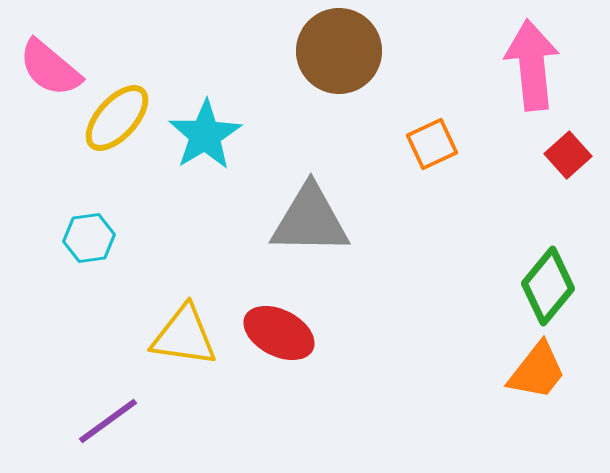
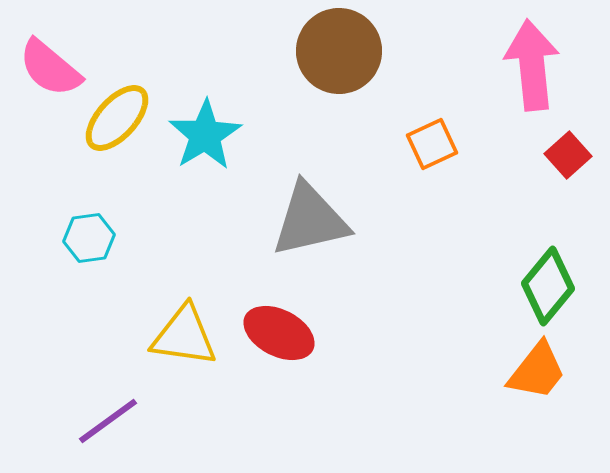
gray triangle: rotated 14 degrees counterclockwise
